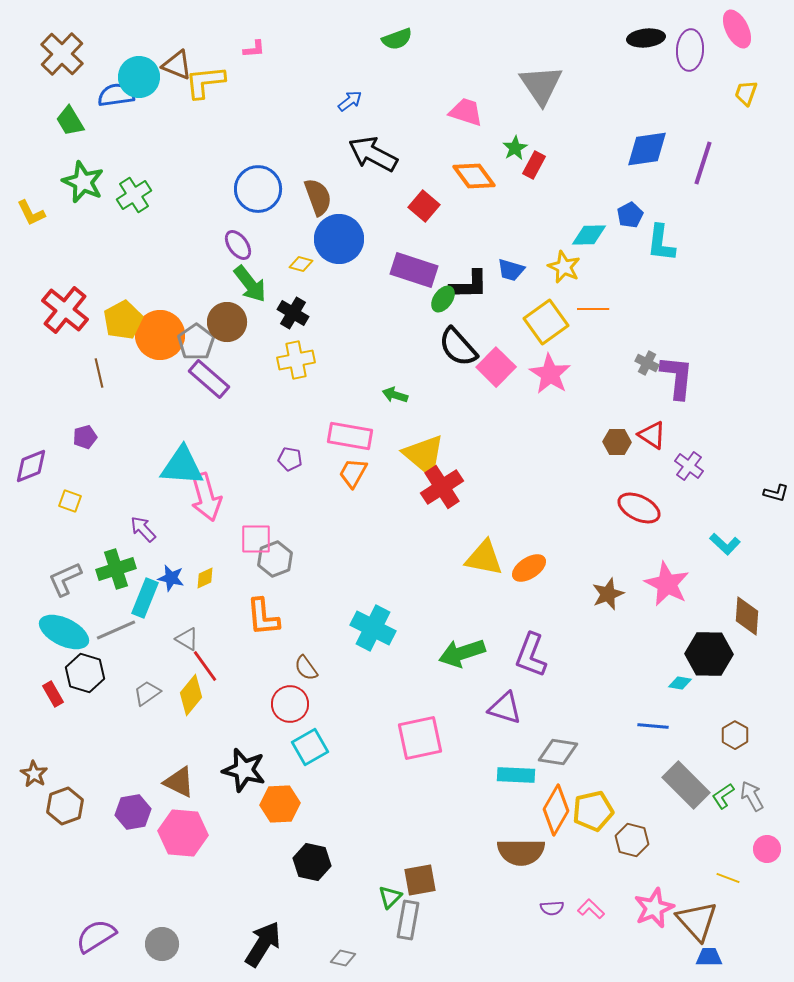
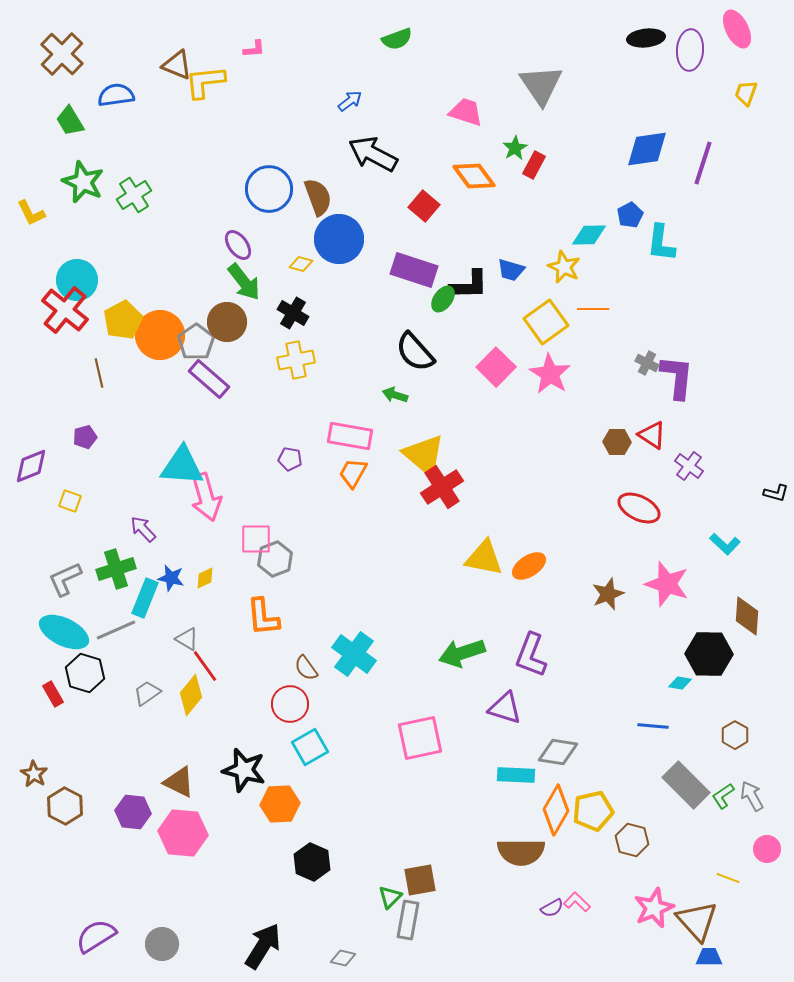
cyan circle at (139, 77): moved 62 px left, 203 px down
blue circle at (258, 189): moved 11 px right
green arrow at (250, 284): moved 6 px left, 2 px up
black semicircle at (458, 347): moved 43 px left, 5 px down
orange ellipse at (529, 568): moved 2 px up
pink star at (667, 584): rotated 9 degrees counterclockwise
cyan cross at (373, 628): moved 19 px left, 26 px down; rotated 9 degrees clockwise
brown hexagon at (65, 806): rotated 12 degrees counterclockwise
purple hexagon at (133, 812): rotated 16 degrees clockwise
black hexagon at (312, 862): rotated 12 degrees clockwise
purple semicircle at (552, 908): rotated 25 degrees counterclockwise
pink L-shape at (591, 909): moved 14 px left, 7 px up
black arrow at (263, 944): moved 2 px down
